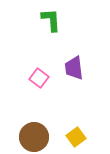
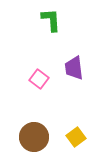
pink square: moved 1 px down
